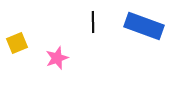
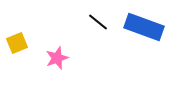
black line: moved 5 px right; rotated 50 degrees counterclockwise
blue rectangle: moved 1 px down
